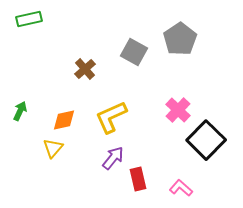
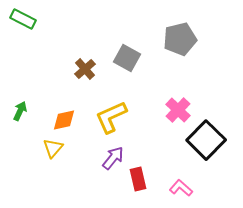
green rectangle: moved 6 px left; rotated 40 degrees clockwise
gray pentagon: rotated 20 degrees clockwise
gray square: moved 7 px left, 6 px down
